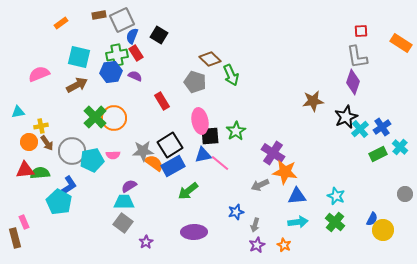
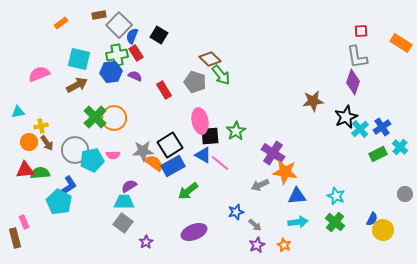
gray square at (122, 20): moved 3 px left, 5 px down; rotated 20 degrees counterclockwise
cyan square at (79, 57): moved 2 px down
green arrow at (231, 75): moved 10 px left; rotated 15 degrees counterclockwise
red rectangle at (162, 101): moved 2 px right, 11 px up
gray circle at (72, 151): moved 3 px right, 1 px up
blue triangle at (203, 155): rotated 42 degrees clockwise
gray arrow at (255, 225): rotated 64 degrees counterclockwise
purple ellipse at (194, 232): rotated 20 degrees counterclockwise
